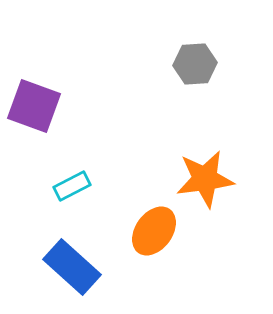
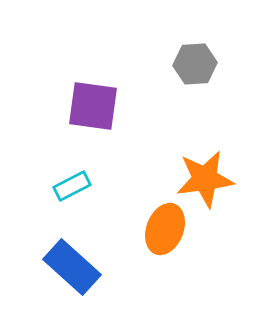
purple square: moved 59 px right; rotated 12 degrees counterclockwise
orange ellipse: moved 11 px right, 2 px up; rotated 15 degrees counterclockwise
